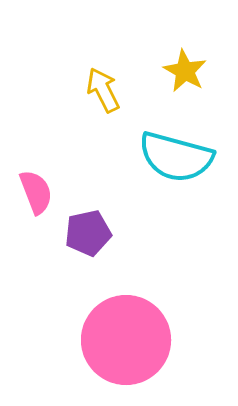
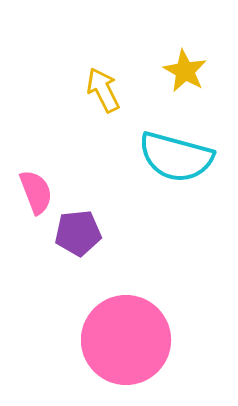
purple pentagon: moved 10 px left; rotated 6 degrees clockwise
